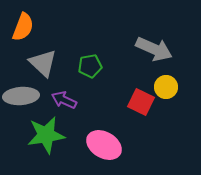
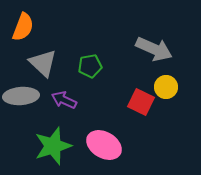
green star: moved 7 px right, 11 px down; rotated 9 degrees counterclockwise
